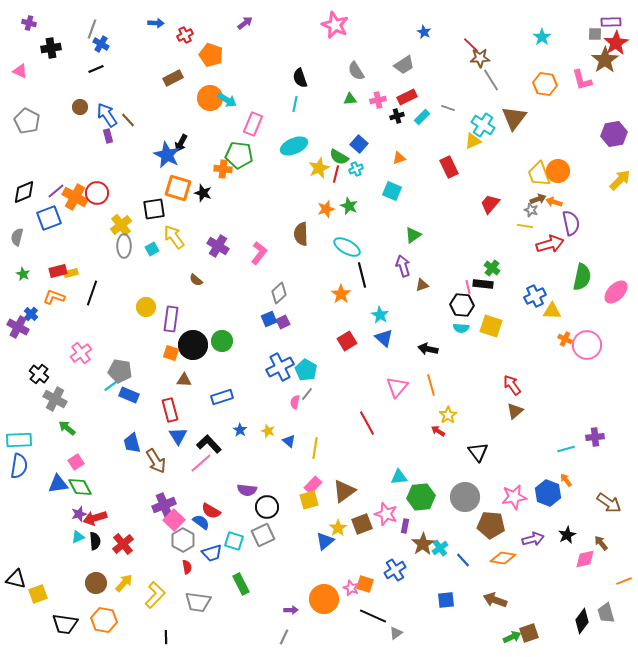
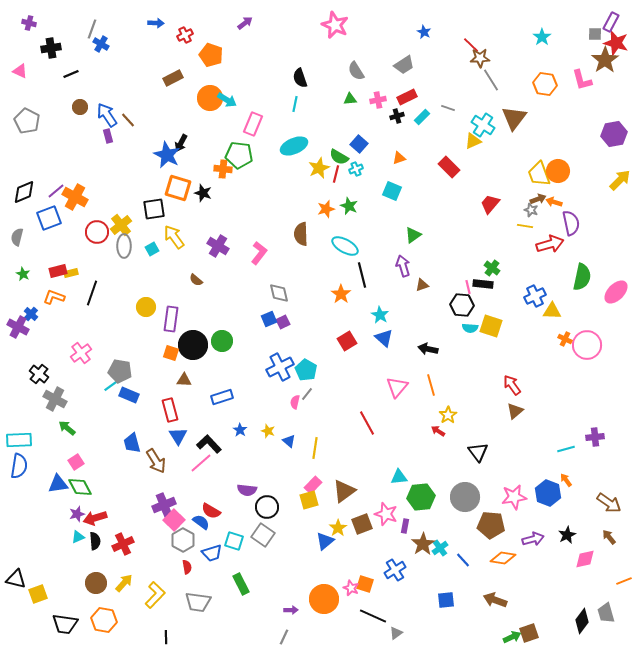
purple rectangle at (611, 22): rotated 60 degrees counterclockwise
red star at (616, 43): rotated 25 degrees counterclockwise
black line at (96, 69): moved 25 px left, 5 px down
red rectangle at (449, 167): rotated 20 degrees counterclockwise
red circle at (97, 193): moved 39 px down
cyan ellipse at (347, 247): moved 2 px left, 1 px up
gray diamond at (279, 293): rotated 60 degrees counterclockwise
cyan semicircle at (461, 328): moved 9 px right
purple star at (79, 514): moved 2 px left
gray square at (263, 535): rotated 30 degrees counterclockwise
brown arrow at (601, 543): moved 8 px right, 6 px up
red cross at (123, 544): rotated 15 degrees clockwise
